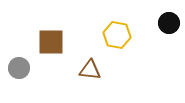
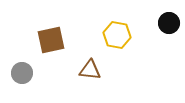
brown square: moved 2 px up; rotated 12 degrees counterclockwise
gray circle: moved 3 px right, 5 px down
